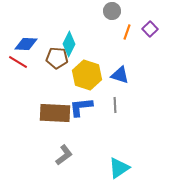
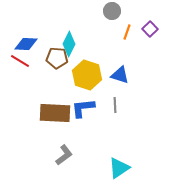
red line: moved 2 px right, 1 px up
blue L-shape: moved 2 px right, 1 px down
